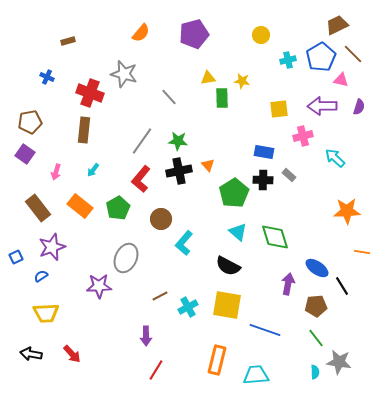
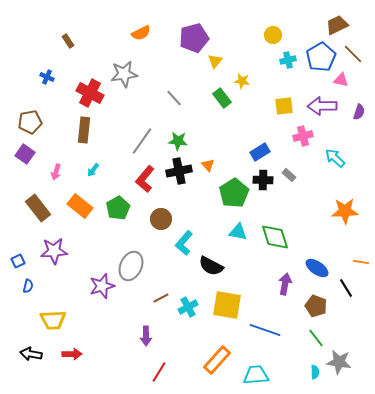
orange semicircle at (141, 33): rotated 24 degrees clockwise
purple pentagon at (194, 34): moved 4 px down
yellow circle at (261, 35): moved 12 px right
brown rectangle at (68, 41): rotated 72 degrees clockwise
gray star at (124, 74): rotated 24 degrees counterclockwise
yellow triangle at (208, 78): moved 7 px right, 17 px up; rotated 42 degrees counterclockwise
red cross at (90, 93): rotated 8 degrees clockwise
gray line at (169, 97): moved 5 px right, 1 px down
green rectangle at (222, 98): rotated 36 degrees counterclockwise
purple semicircle at (359, 107): moved 5 px down
yellow square at (279, 109): moved 5 px right, 3 px up
blue rectangle at (264, 152): moved 4 px left; rotated 42 degrees counterclockwise
red L-shape at (141, 179): moved 4 px right
orange star at (347, 211): moved 2 px left
cyan triangle at (238, 232): rotated 30 degrees counterclockwise
purple star at (52, 247): moved 2 px right, 4 px down; rotated 16 degrees clockwise
orange line at (362, 252): moved 1 px left, 10 px down
blue square at (16, 257): moved 2 px right, 4 px down
gray ellipse at (126, 258): moved 5 px right, 8 px down
black semicircle at (228, 266): moved 17 px left
blue semicircle at (41, 276): moved 13 px left, 10 px down; rotated 136 degrees clockwise
purple arrow at (288, 284): moved 3 px left
purple star at (99, 286): moved 3 px right; rotated 15 degrees counterclockwise
black line at (342, 286): moved 4 px right, 2 px down
brown line at (160, 296): moved 1 px right, 2 px down
brown pentagon at (316, 306): rotated 25 degrees clockwise
yellow trapezoid at (46, 313): moved 7 px right, 7 px down
red arrow at (72, 354): rotated 48 degrees counterclockwise
orange rectangle at (217, 360): rotated 28 degrees clockwise
red line at (156, 370): moved 3 px right, 2 px down
